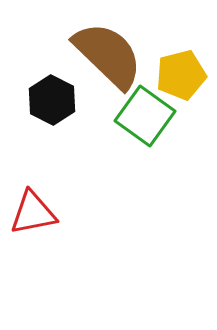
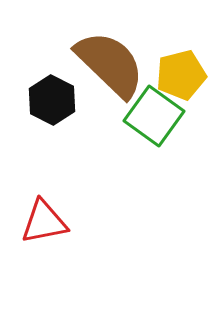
brown semicircle: moved 2 px right, 9 px down
green square: moved 9 px right
red triangle: moved 11 px right, 9 px down
